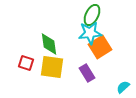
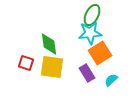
orange square: moved 6 px down
cyan semicircle: moved 12 px left, 7 px up
